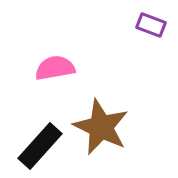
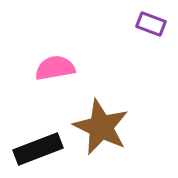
purple rectangle: moved 1 px up
black rectangle: moved 2 px left, 3 px down; rotated 27 degrees clockwise
